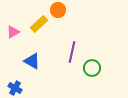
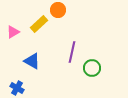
blue cross: moved 2 px right
